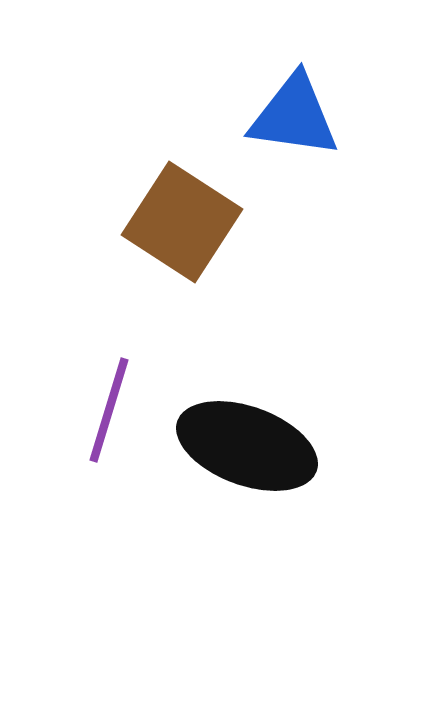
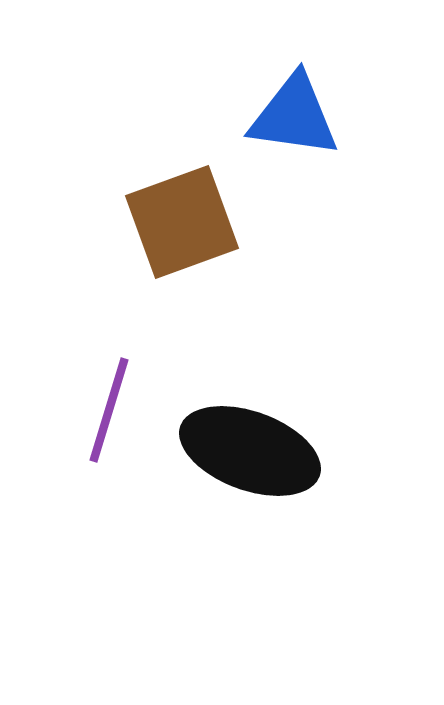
brown square: rotated 37 degrees clockwise
black ellipse: moved 3 px right, 5 px down
